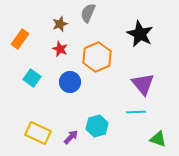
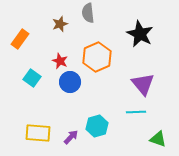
gray semicircle: rotated 30 degrees counterclockwise
red star: moved 12 px down
yellow rectangle: rotated 20 degrees counterclockwise
